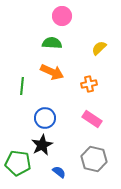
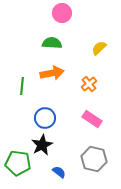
pink circle: moved 3 px up
orange arrow: moved 1 px down; rotated 35 degrees counterclockwise
orange cross: rotated 28 degrees counterclockwise
